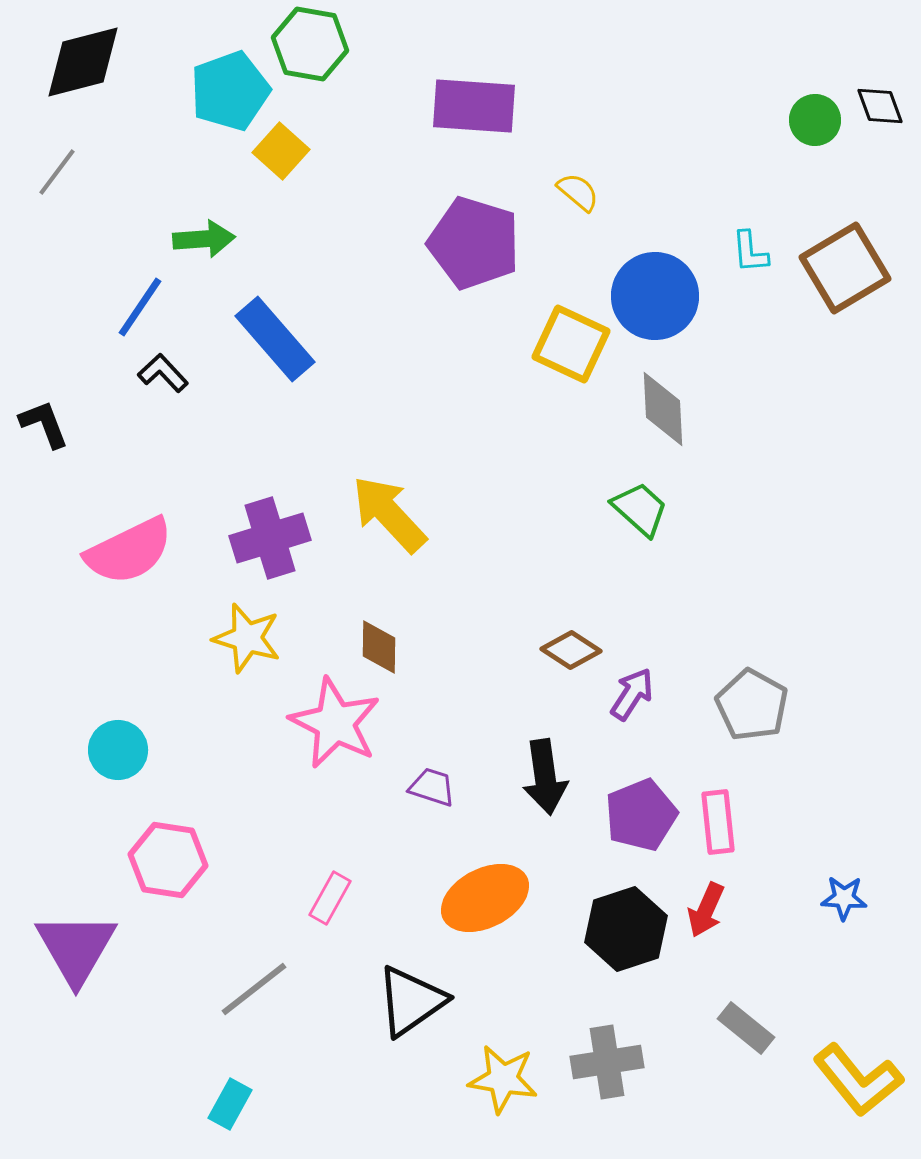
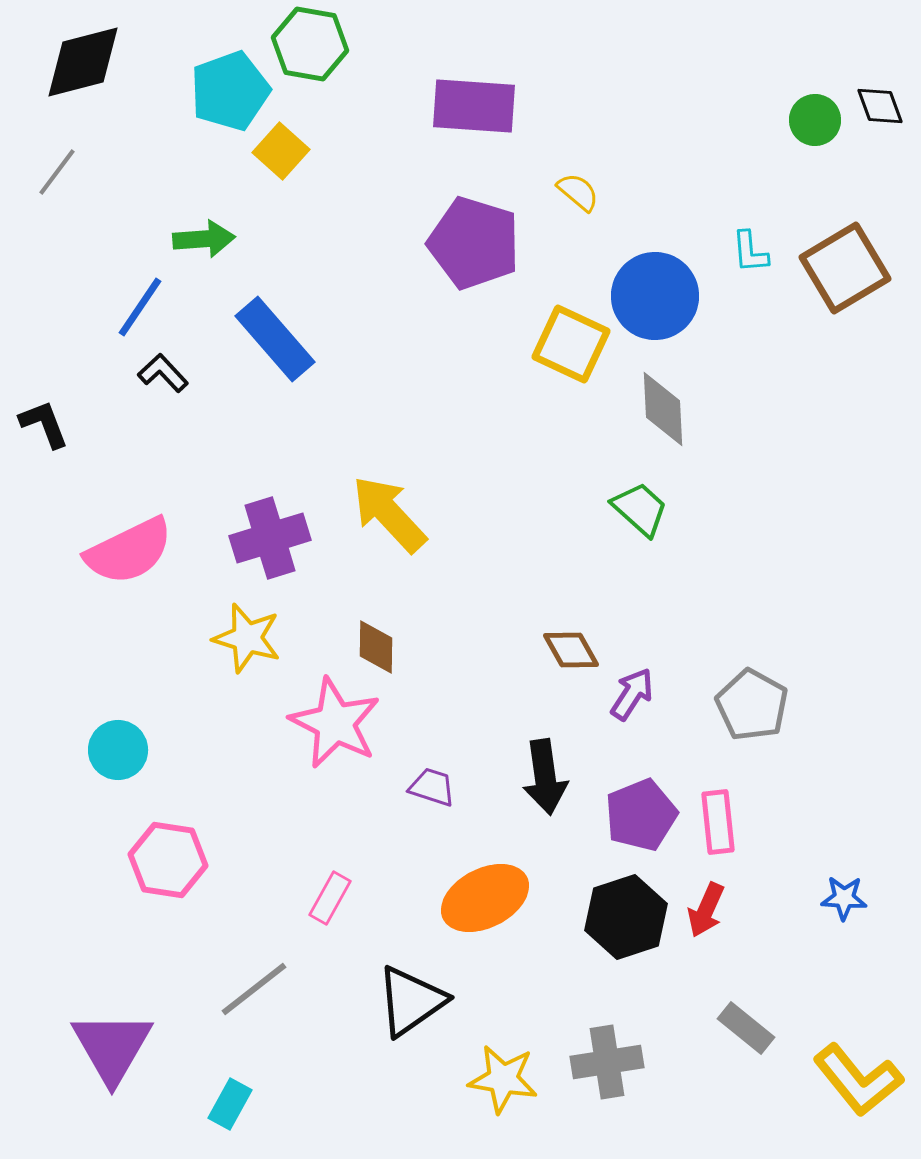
brown diamond at (379, 647): moved 3 px left
brown diamond at (571, 650): rotated 28 degrees clockwise
black hexagon at (626, 929): moved 12 px up
purple triangle at (76, 948): moved 36 px right, 99 px down
